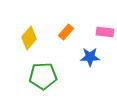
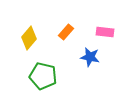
blue star: rotated 12 degrees clockwise
green pentagon: rotated 16 degrees clockwise
